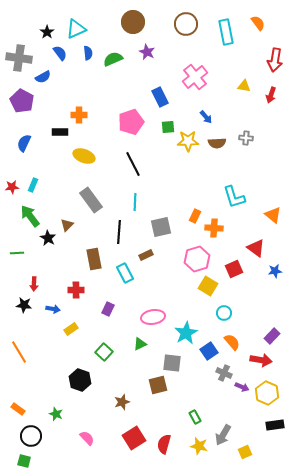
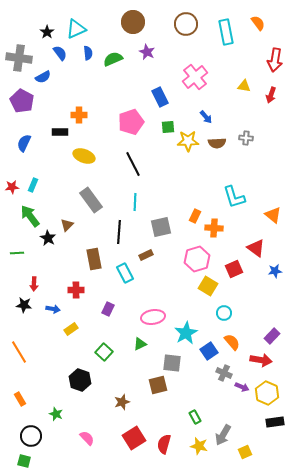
orange rectangle at (18, 409): moved 2 px right, 10 px up; rotated 24 degrees clockwise
black rectangle at (275, 425): moved 3 px up
